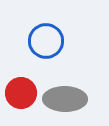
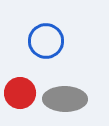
red circle: moved 1 px left
